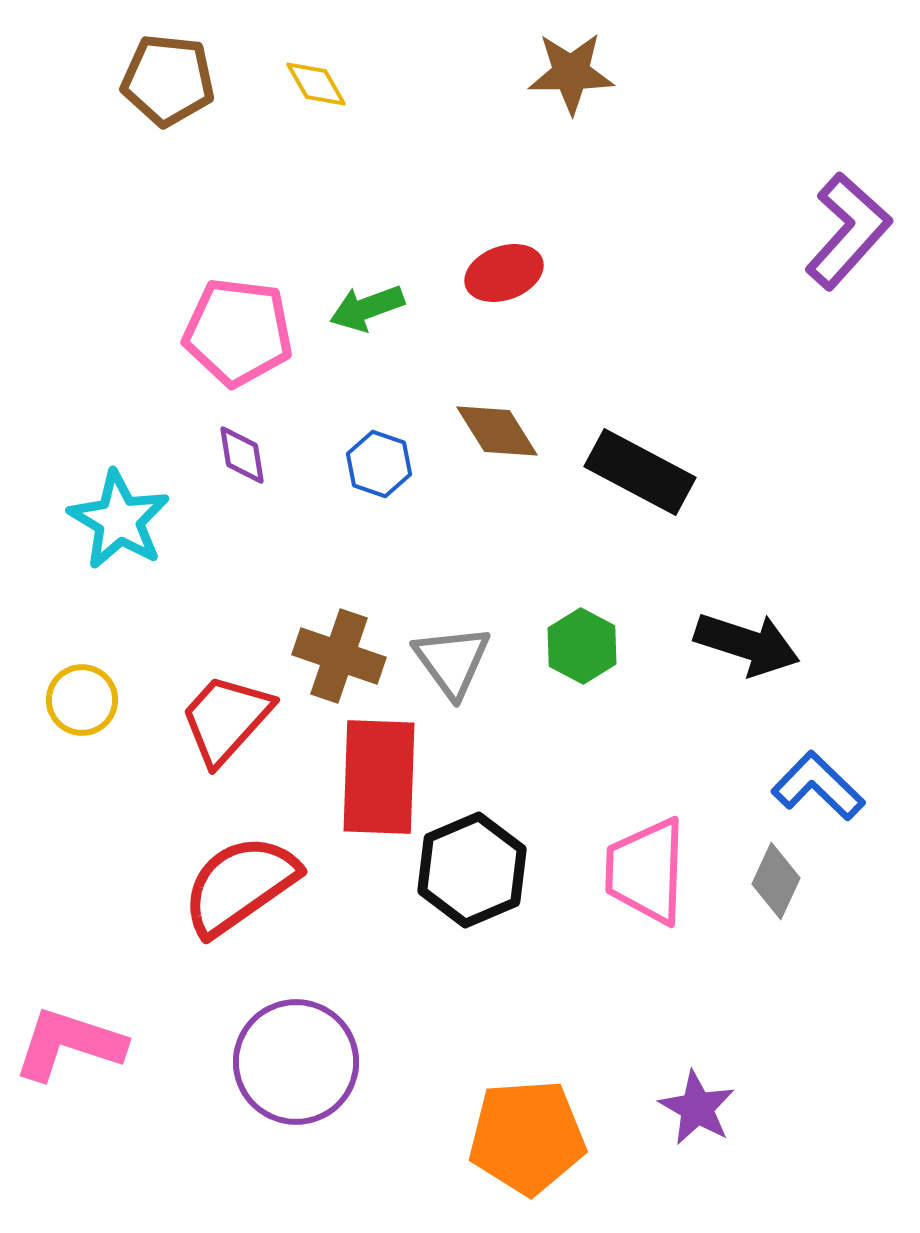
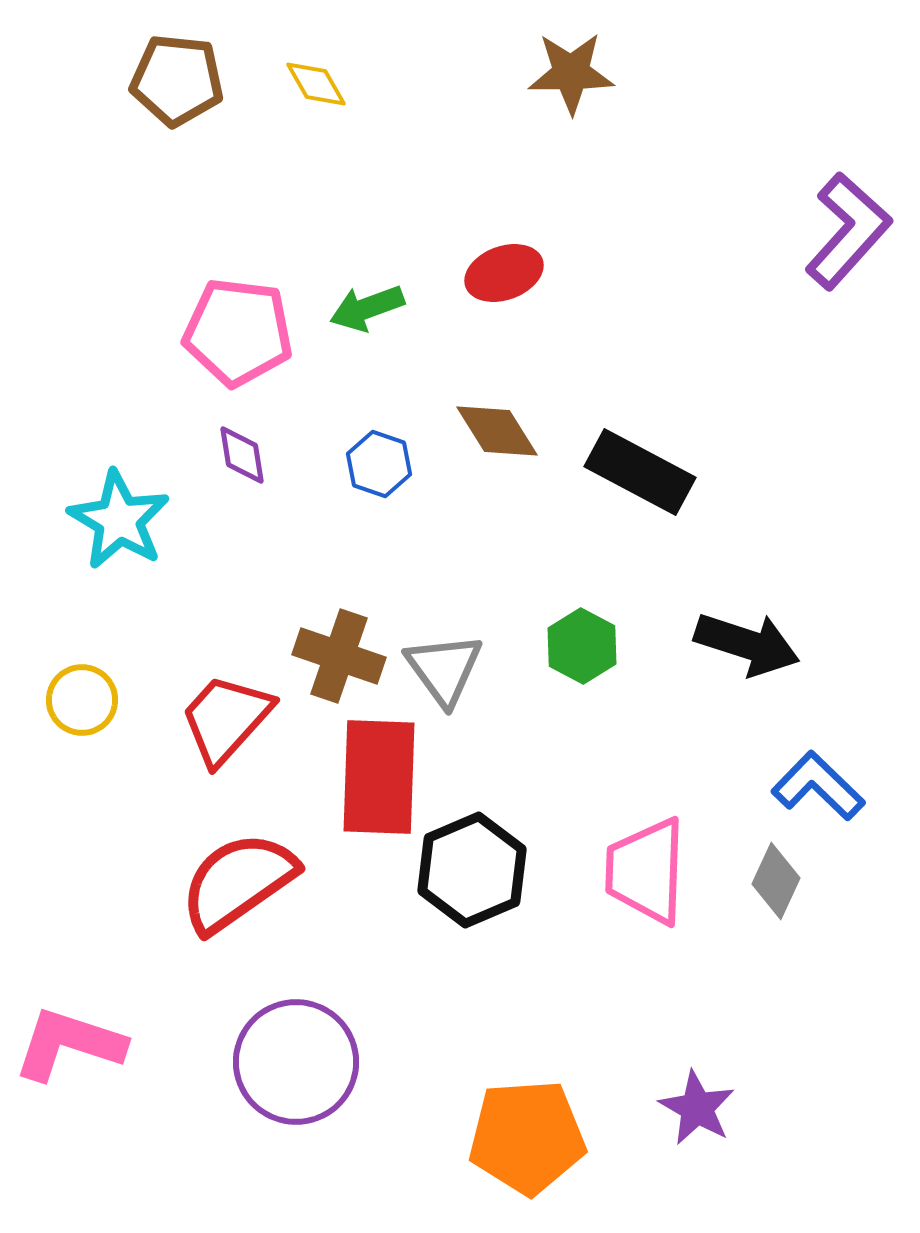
brown pentagon: moved 9 px right
gray triangle: moved 8 px left, 8 px down
red semicircle: moved 2 px left, 3 px up
